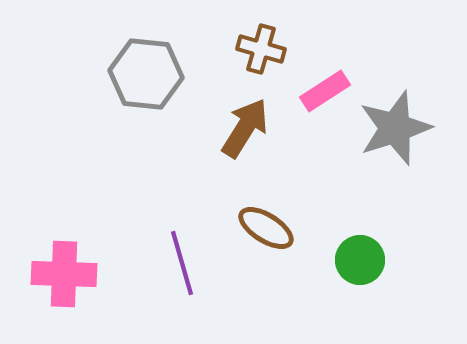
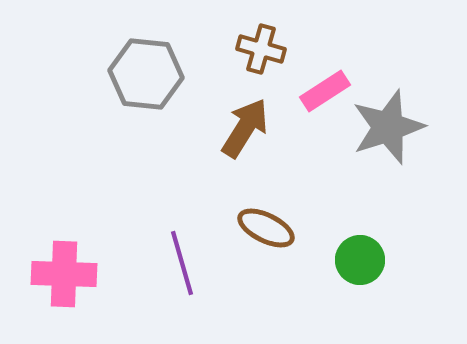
gray star: moved 7 px left, 1 px up
brown ellipse: rotated 6 degrees counterclockwise
